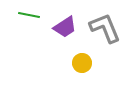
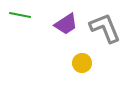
green line: moved 9 px left
purple trapezoid: moved 1 px right, 3 px up
